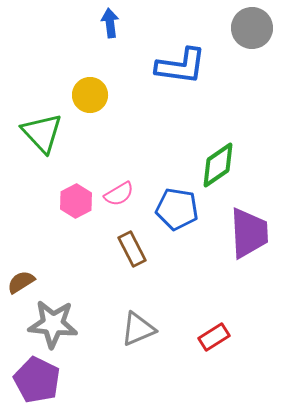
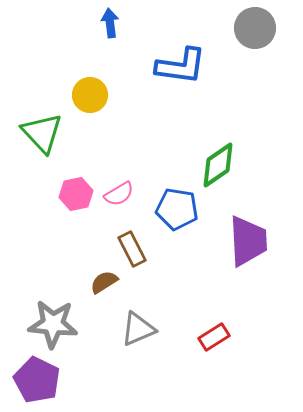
gray circle: moved 3 px right
pink hexagon: moved 7 px up; rotated 16 degrees clockwise
purple trapezoid: moved 1 px left, 8 px down
brown semicircle: moved 83 px right
